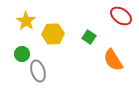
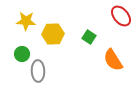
red ellipse: rotated 15 degrees clockwise
yellow star: rotated 30 degrees counterclockwise
gray ellipse: rotated 15 degrees clockwise
